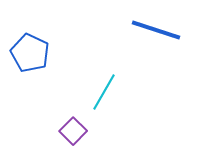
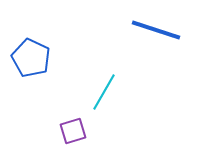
blue pentagon: moved 1 px right, 5 px down
purple square: rotated 28 degrees clockwise
